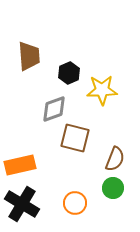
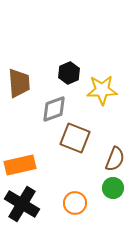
brown trapezoid: moved 10 px left, 27 px down
brown square: rotated 8 degrees clockwise
